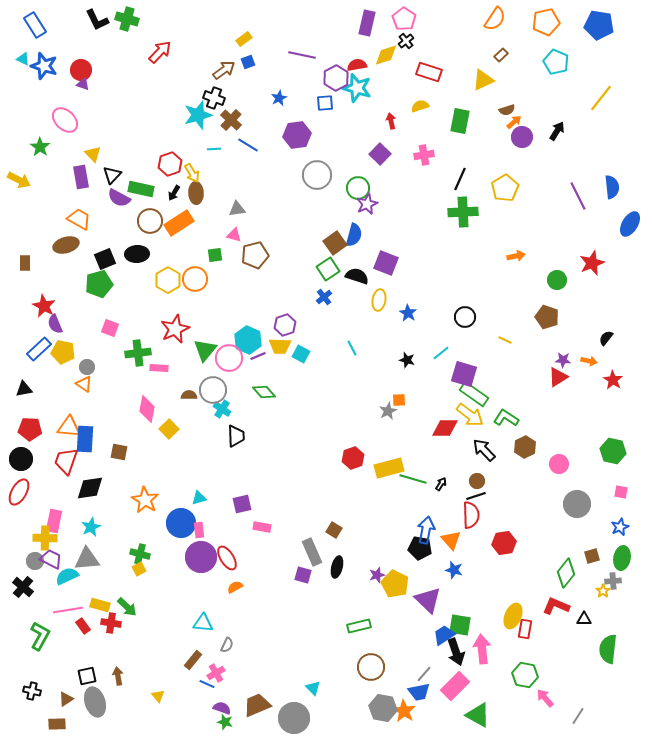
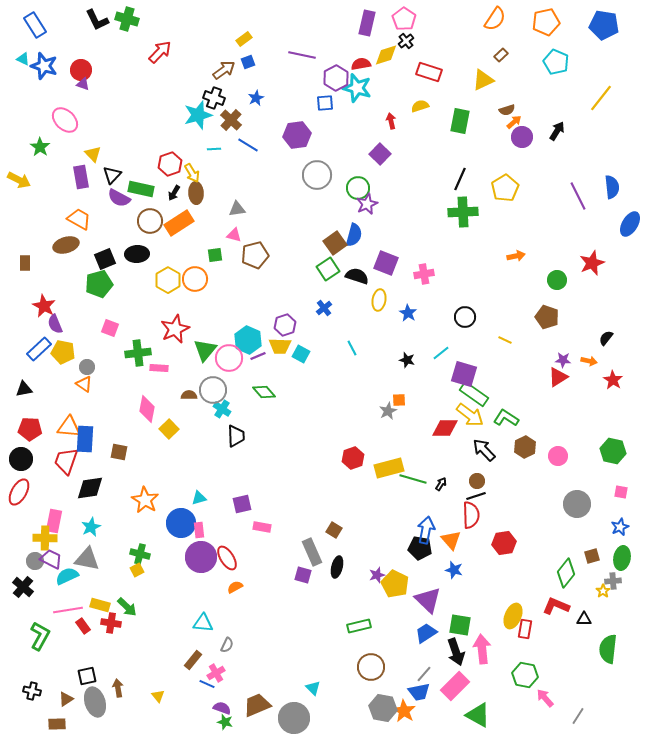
blue pentagon at (599, 25): moved 5 px right
red semicircle at (357, 65): moved 4 px right, 1 px up
blue star at (279, 98): moved 23 px left
pink cross at (424, 155): moved 119 px down
blue cross at (324, 297): moved 11 px down
pink circle at (559, 464): moved 1 px left, 8 px up
gray triangle at (87, 559): rotated 16 degrees clockwise
yellow square at (139, 569): moved 2 px left, 1 px down
blue trapezoid at (444, 635): moved 18 px left, 2 px up
brown arrow at (118, 676): moved 12 px down
